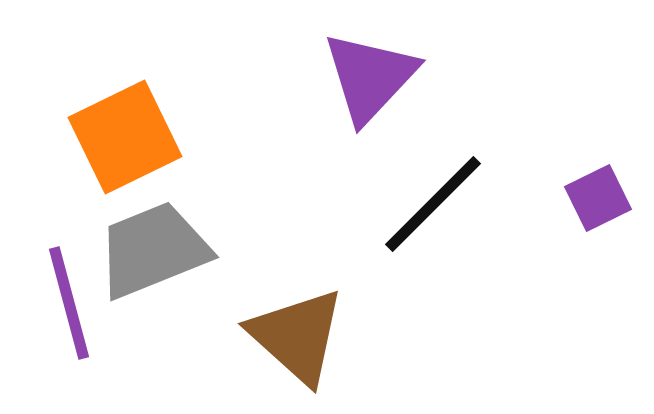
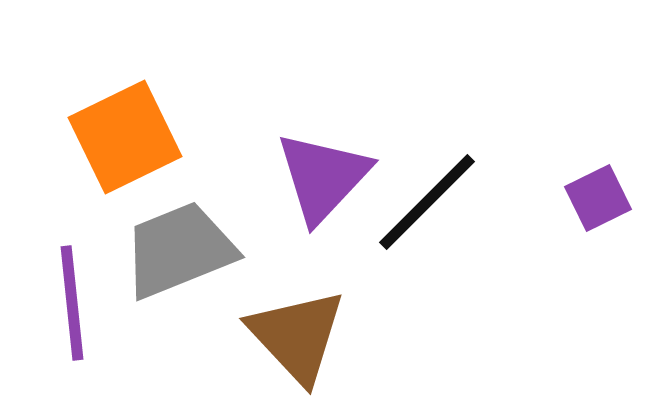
purple triangle: moved 47 px left, 100 px down
black line: moved 6 px left, 2 px up
gray trapezoid: moved 26 px right
purple line: moved 3 px right; rotated 9 degrees clockwise
brown triangle: rotated 5 degrees clockwise
